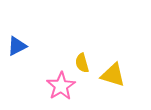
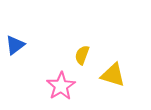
blue triangle: moved 2 px left, 1 px up; rotated 10 degrees counterclockwise
yellow semicircle: moved 8 px up; rotated 36 degrees clockwise
